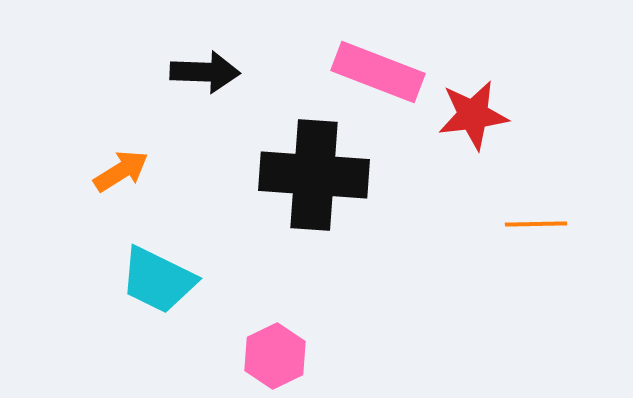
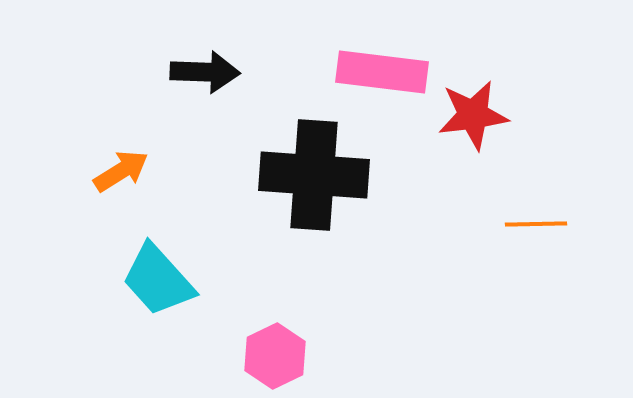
pink rectangle: moved 4 px right; rotated 14 degrees counterclockwise
cyan trapezoid: rotated 22 degrees clockwise
